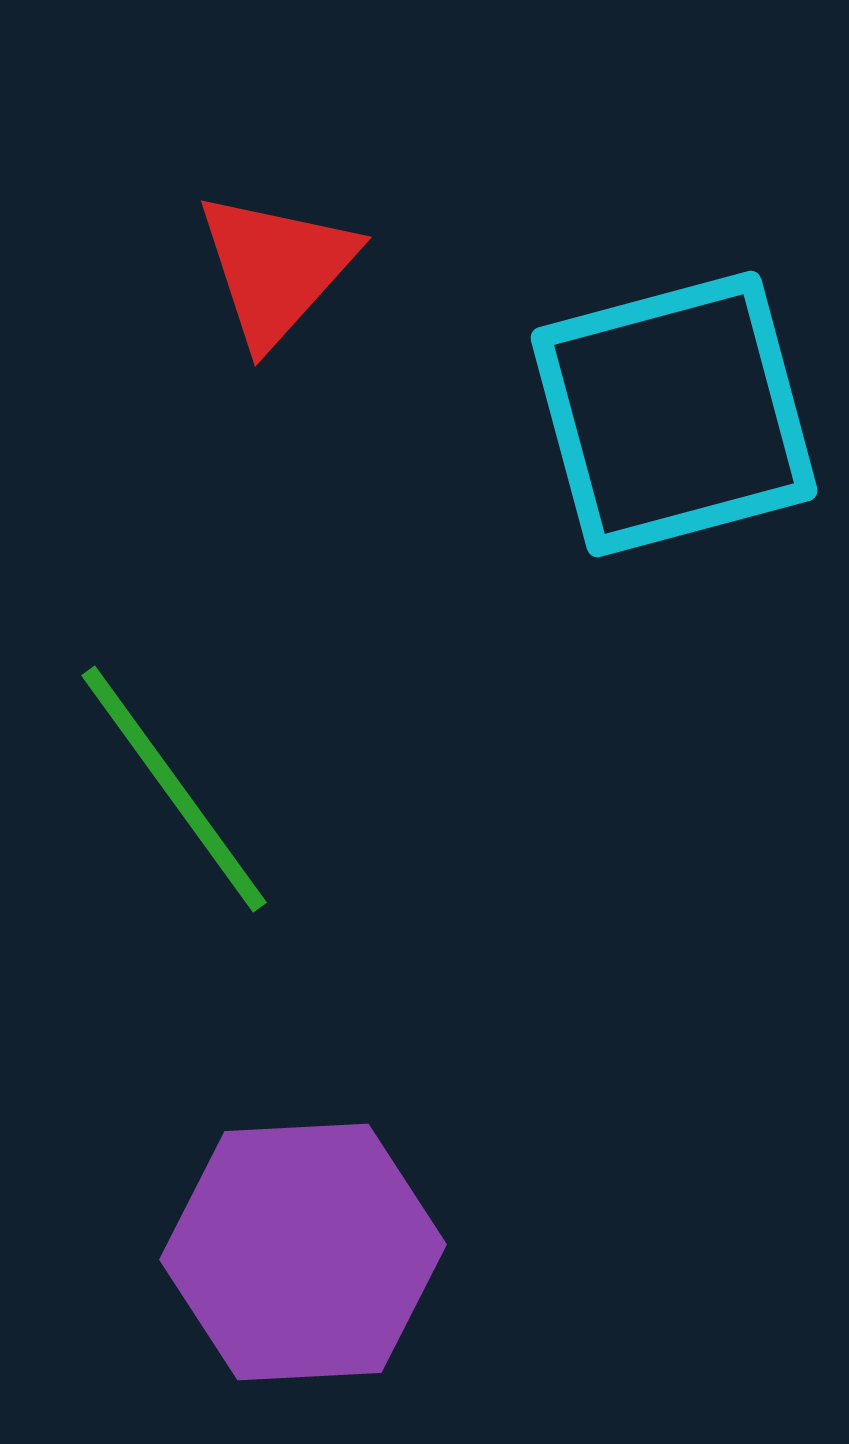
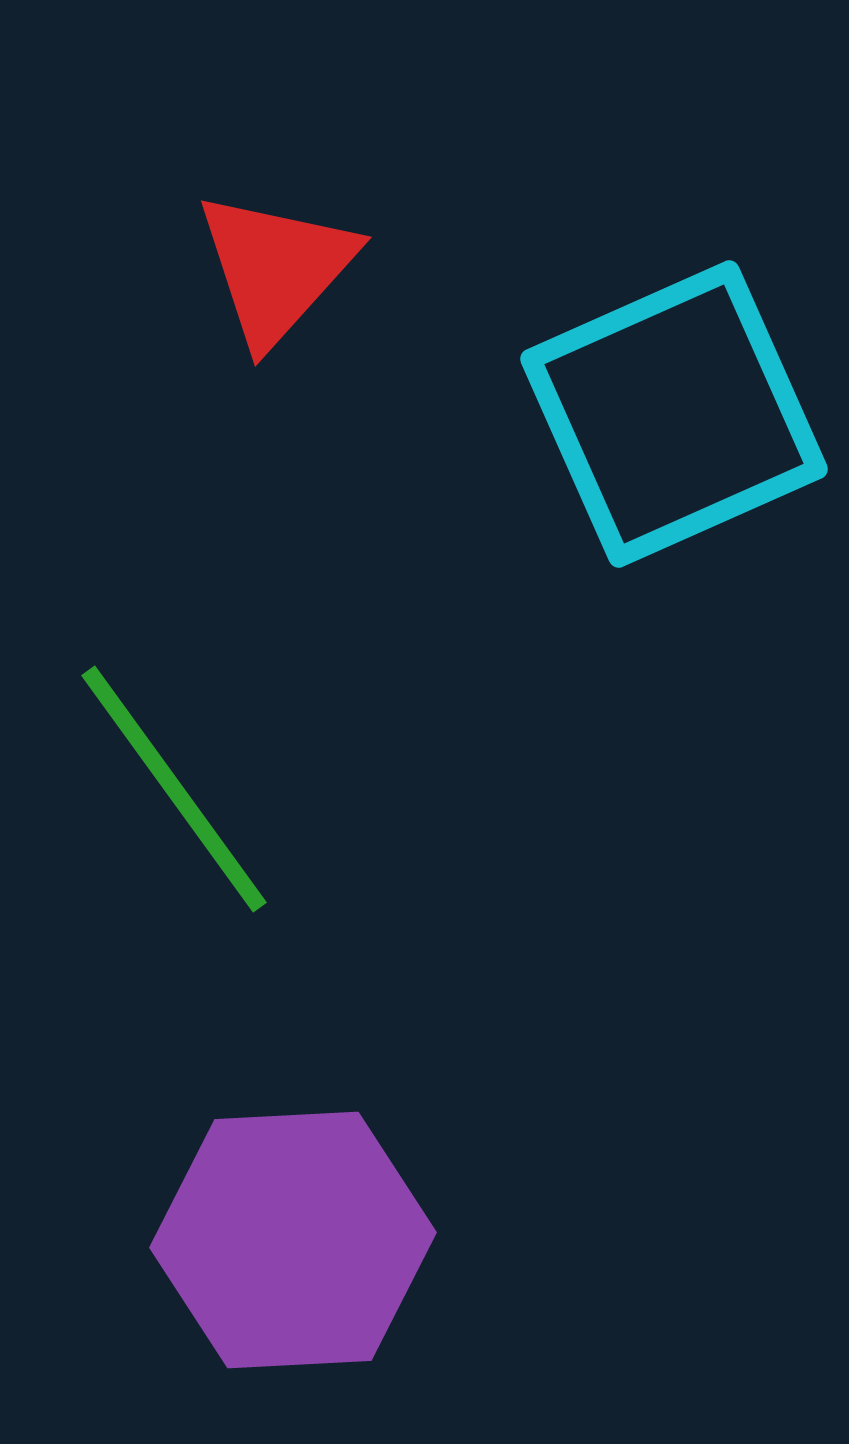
cyan square: rotated 9 degrees counterclockwise
purple hexagon: moved 10 px left, 12 px up
